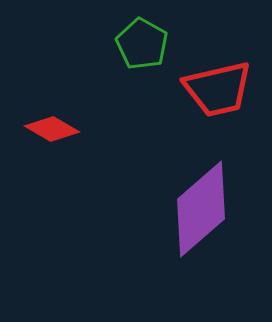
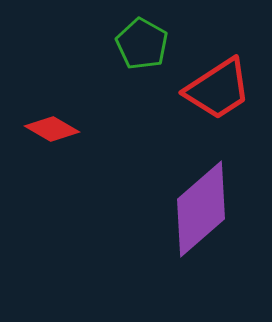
red trapezoid: rotated 20 degrees counterclockwise
